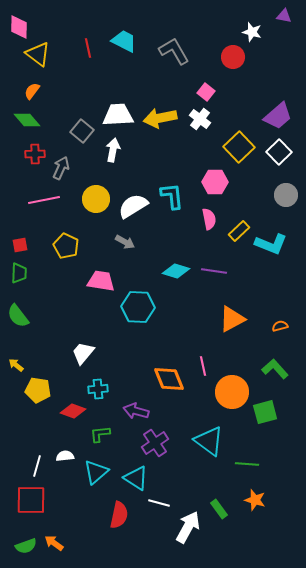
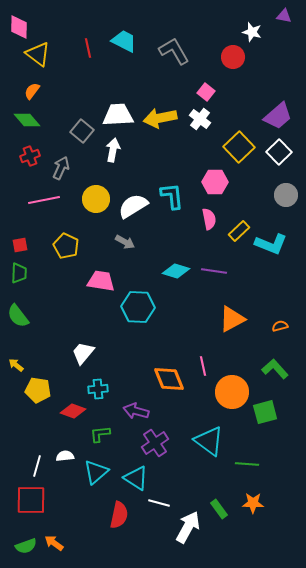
red cross at (35, 154): moved 5 px left, 2 px down; rotated 18 degrees counterclockwise
orange star at (255, 500): moved 2 px left, 3 px down; rotated 15 degrees counterclockwise
